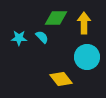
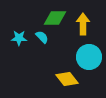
green diamond: moved 1 px left
yellow arrow: moved 1 px left, 1 px down
cyan circle: moved 2 px right
yellow diamond: moved 6 px right
